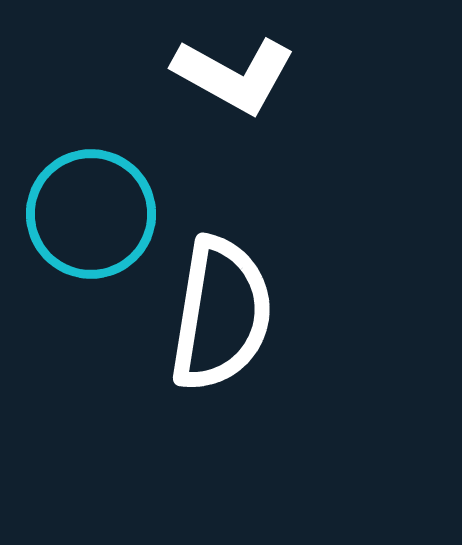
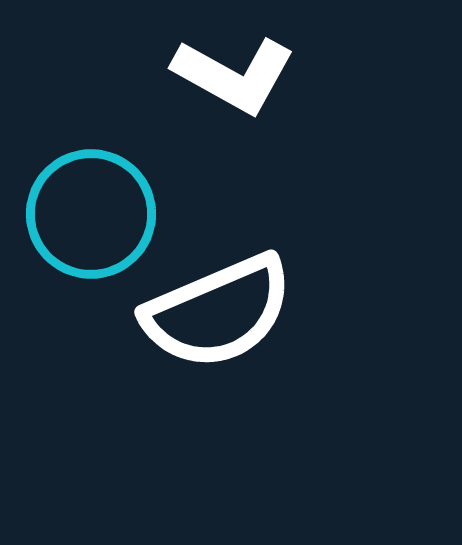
white semicircle: moved 3 px left, 2 px up; rotated 58 degrees clockwise
